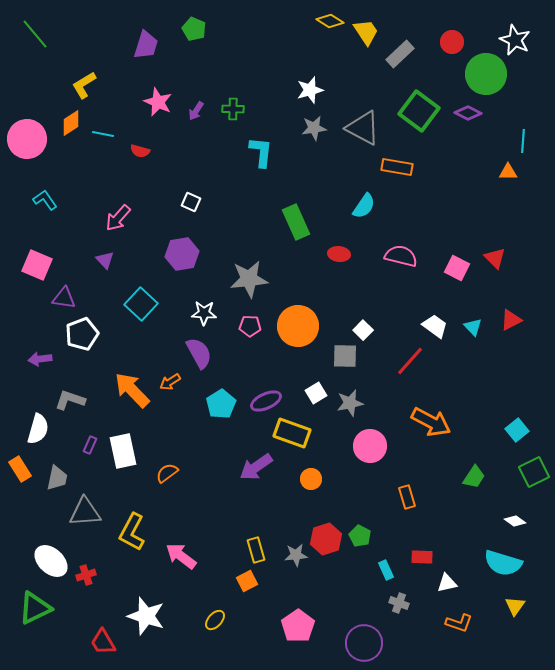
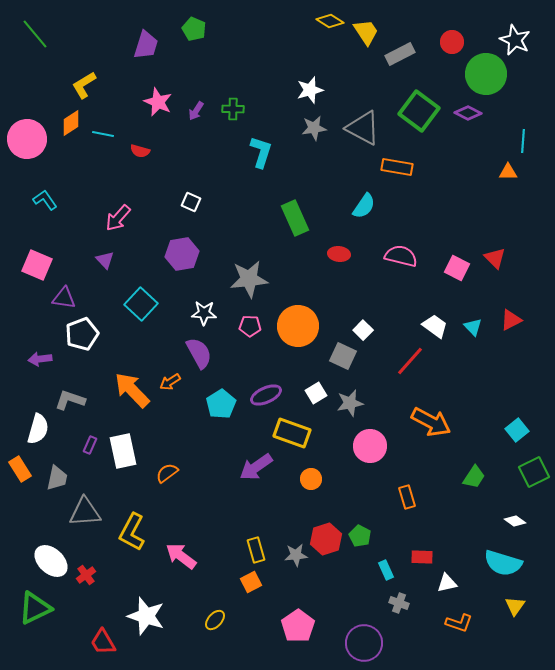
gray rectangle at (400, 54): rotated 16 degrees clockwise
cyan L-shape at (261, 152): rotated 12 degrees clockwise
green rectangle at (296, 222): moved 1 px left, 4 px up
gray square at (345, 356): moved 2 px left; rotated 24 degrees clockwise
purple ellipse at (266, 401): moved 6 px up
red cross at (86, 575): rotated 18 degrees counterclockwise
orange square at (247, 581): moved 4 px right, 1 px down
